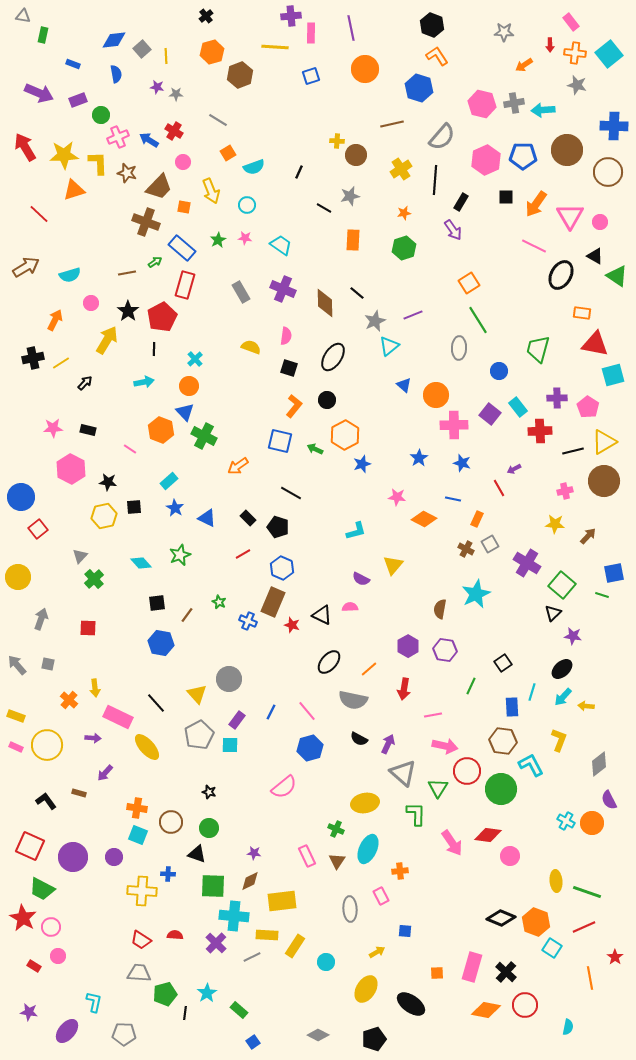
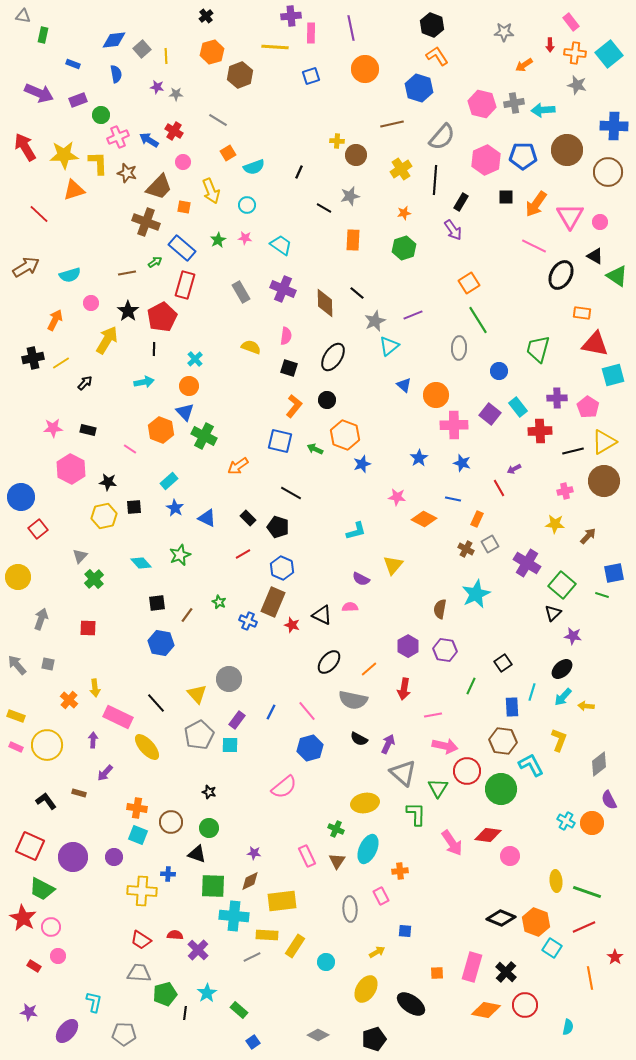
orange hexagon at (345, 435): rotated 12 degrees counterclockwise
purple arrow at (93, 738): moved 2 px down; rotated 91 degrees counterclockwise
purple cross at (216, 943): moved 18 px left, 7 px down
